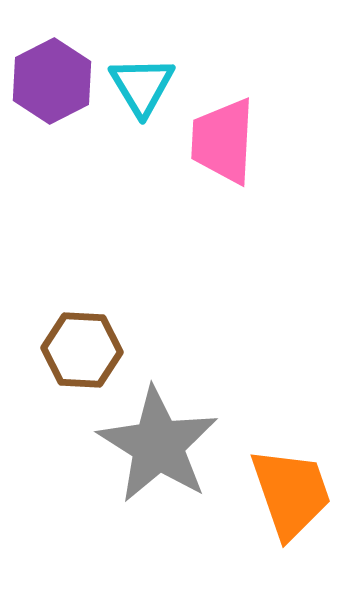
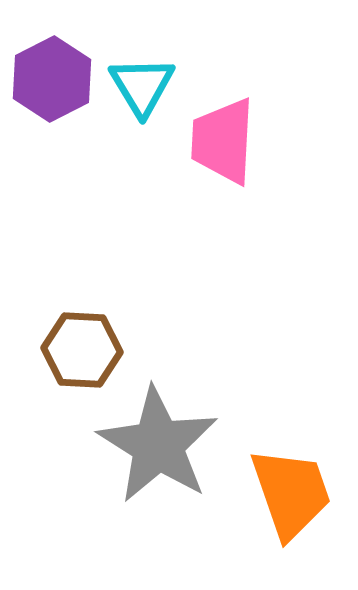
purple hexagon: moved 2 px up
